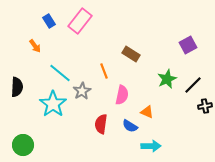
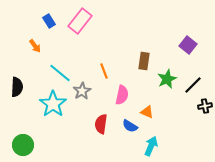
purple square: rotated 24 degrees counterclockwise
brown rectangle: moved 13 px right, 7 px down; rotated 66 degrees clockwise
cyan arrow: rotated 66 degrees counterclockwise
